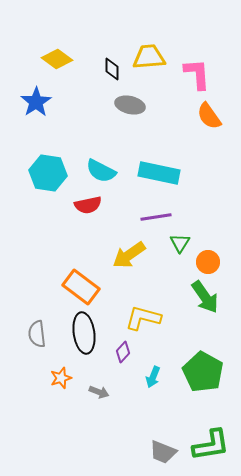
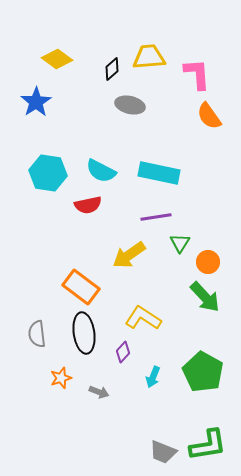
black diamond: rotated 50 degrees clockwise
green arrow: rotated 8 degrees counterclockwise
yellow L-shape: rotated 18 degrees clockwise
green L-shape: moved 3 px left
